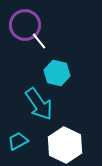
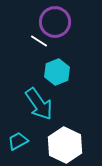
purple circle: moved 30 px right, 3 px up
white line: rotated 18 degrees counterclockwise
cyan hexagon: moved 1 px up; rotated 25 degrees clockwise
